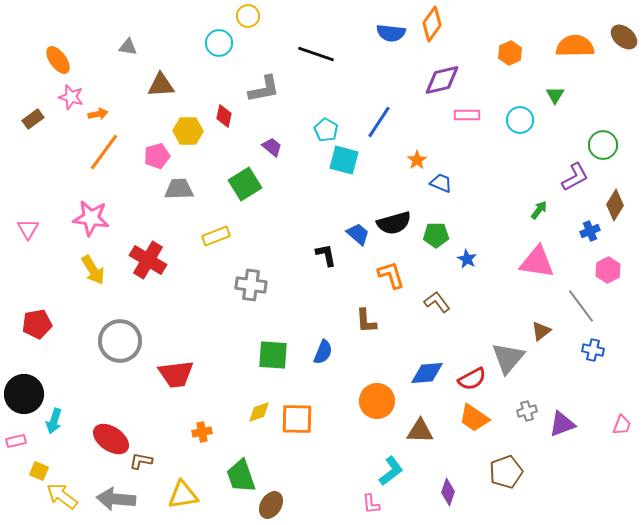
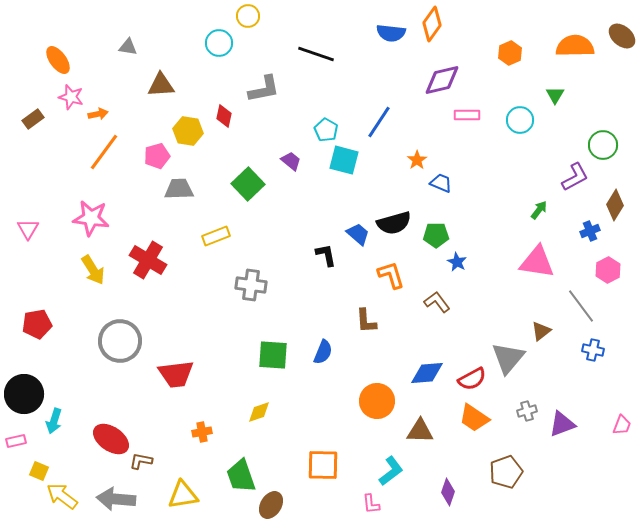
brown ellipse at (624, 37): moved 2 px left, 1 px up
yellow hexagon at (188, 131): rotated 8 degrees clockwise
purple trapezoid at (272, 147): moved 19 px right, 14 px down
green square at (245, 184): moved 3 px right; rotated 12 degrees counterclockwise
blue star at (467, 259): moved 10 px left, 3 px down
orange square at (297, 419): moved 26 px right, 46 px down
